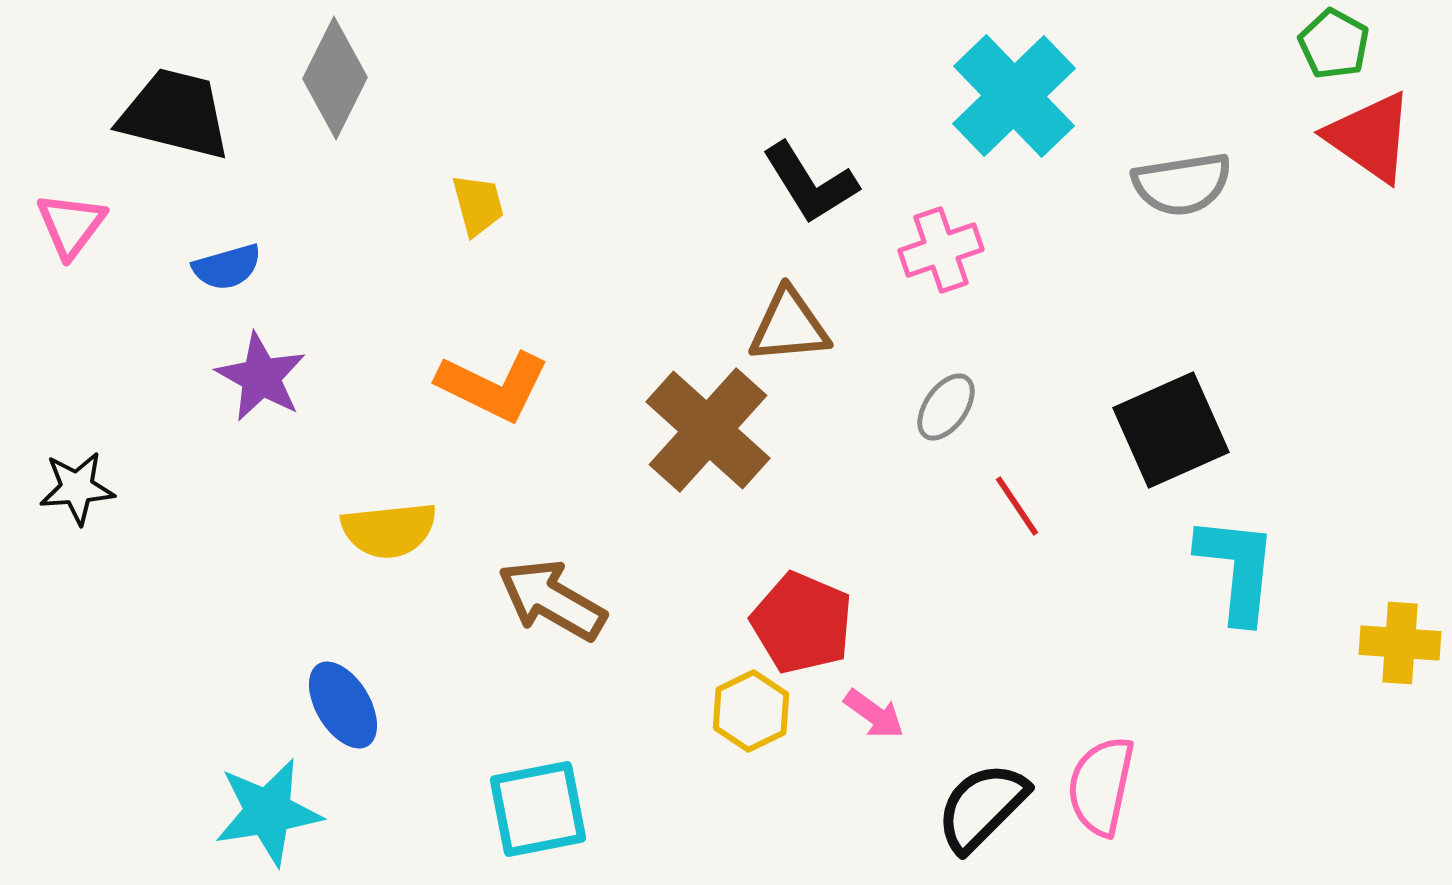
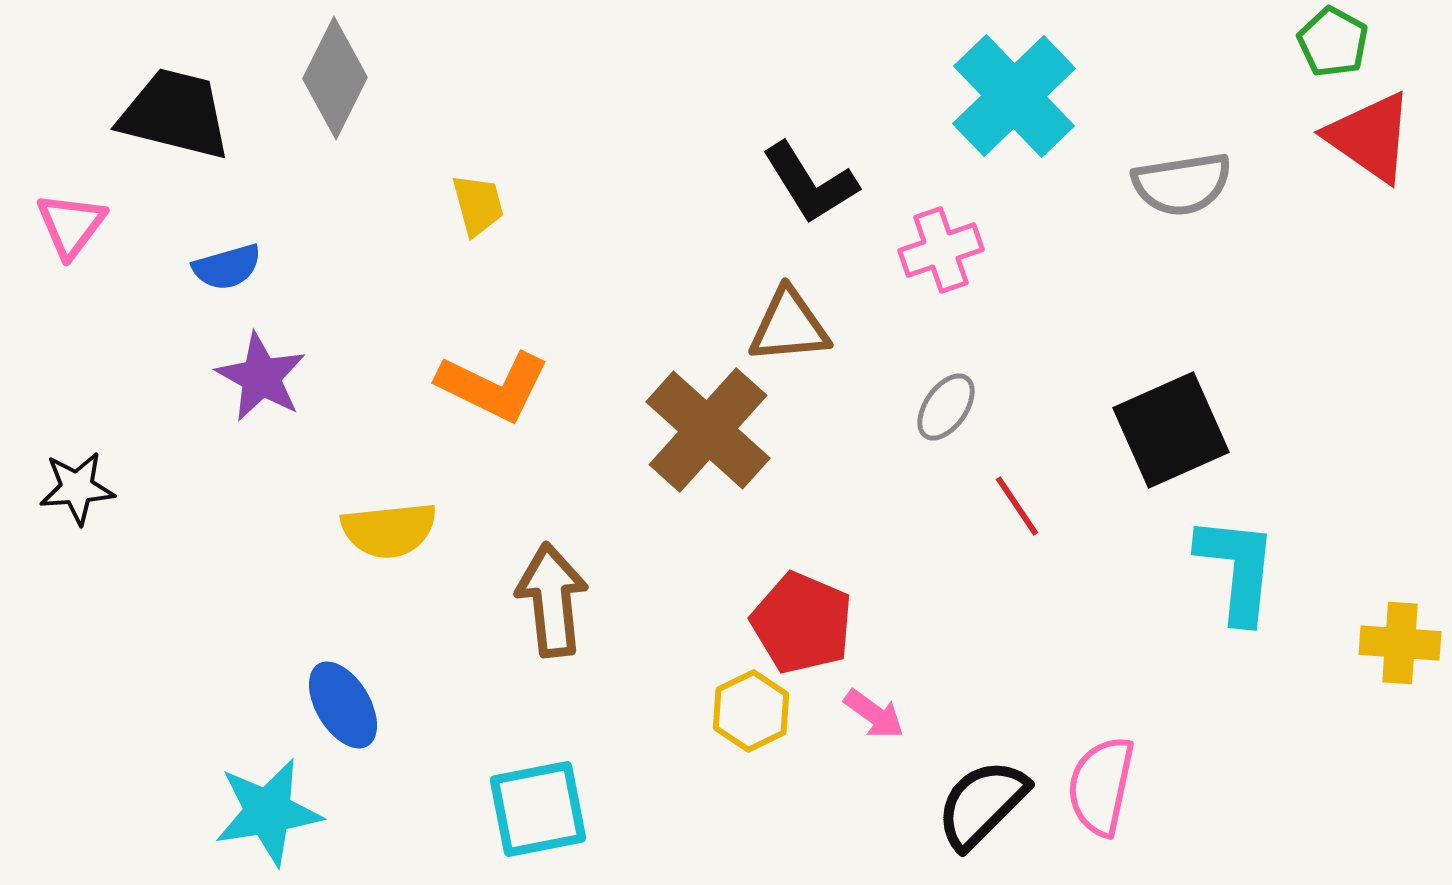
green pentagon: moved 1 px left, 2 px up
brown arrow: rotated 54 degrees clockwise
black semicircle: moved 3 px up
